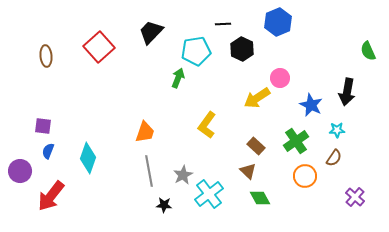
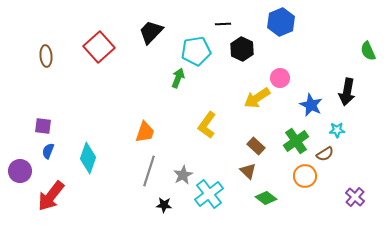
blue hexagon: moved 3 px right
brown semicircle: moved 9 px left, 4 px up; rotated 24 degrees clockwise
gray line: rotated 28 degrees clockwise
green diamond: moved 6 px right; rotated 25 degrees counterclockwise
